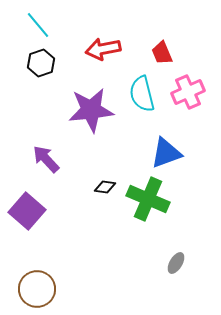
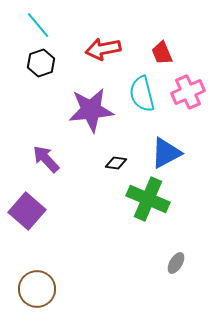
blue triangle: rotated 8 degrees counterclockwise
black diamond: moved 11 px right, 24 px up
